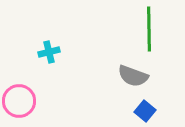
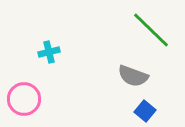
green line: moved 2 px right, 1 px down; rotated 45 degrees counterclockwise
pink circle: moved 5 px right, 2 px up
